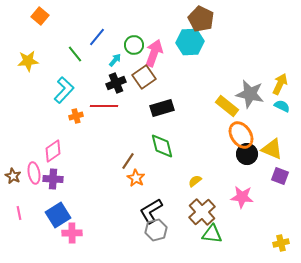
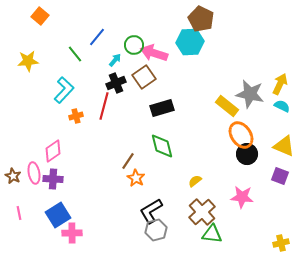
pink arrow: rotated 92 degrees counterclockwise
red line: rotated 76 degrees counterclockwise
yellow triangle: moved 12 px right, 3 px up
